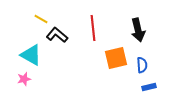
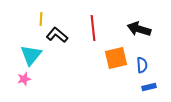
yellow line: rotated 64 degrees clockwise
black arrow: moved 1 px right, 1 px up; rotated 120 degrees clockwise
cyan triangle: rotated 40 degrees clockwise
